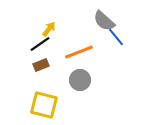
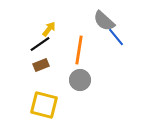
orange line: moved 2 px up; rotated 60 degrees counterclockwise
